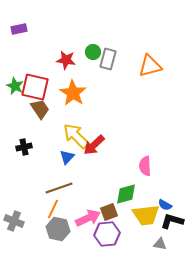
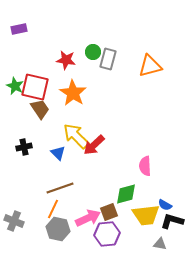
blue triangle: moved 9 px left, 4 px up; rotated 28 degrees counterclockwise
brown line: moved 1 px right
